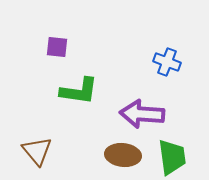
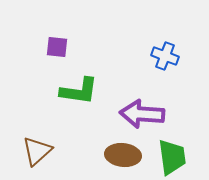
blue cross: moved 2 px left, 6 px up
brown triangle: rotated 28 degrees clockwise
